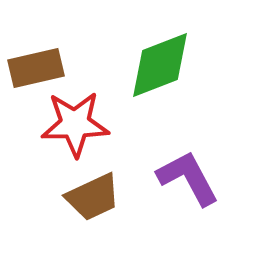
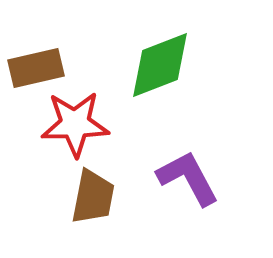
brown trapezoid: rotated 54 degrees counterclockwise
